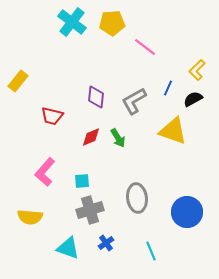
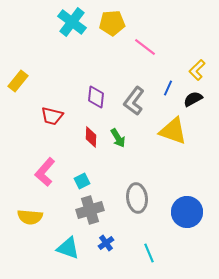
gray L-shape: rotated 24 degrees counterclockwise
red diamond: rotated 65 degrees counterclockwise
cyan square: rotated 21 degrees counterclockwise
cyan line: moved 2 px left, 2 px down
